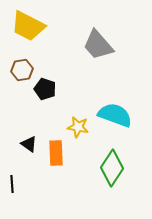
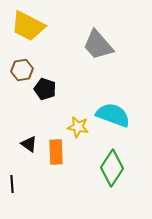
cyan semicircle: moved 2 px left
orange rectangle: moved 1 px up
